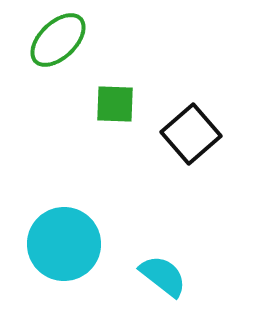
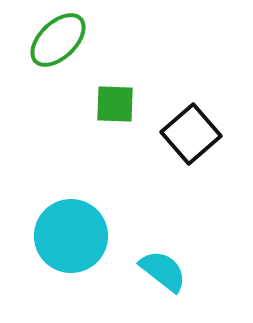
cyan circle: moved 7 px right, 8 px up
cyan semicircle: moved 5 px up
